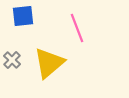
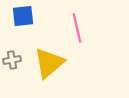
pink line: rotated 8 degrees clockwise
gray cross: rotated 36 degrees clockwise
